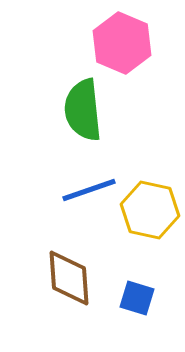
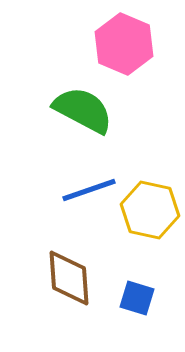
pink hexagon: moved 2 px right, 1 px down
green semicircle: rotated 124 degrees clockwise
